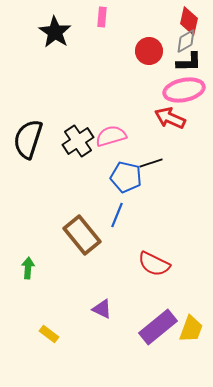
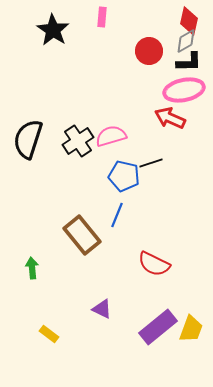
black star: moved 2 px left, 2 px up
blue pentagon: moved 2 px left, 1 px up
green arrow: moved 4 px right; rotated 10 degrees counterclockwise
